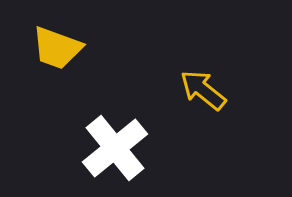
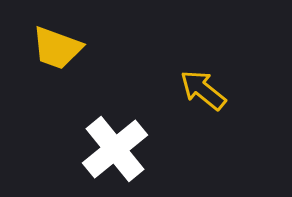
white cross: moved 1 px down
